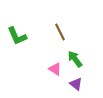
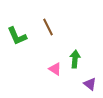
brown line: moved 12 px left, 5 px up
green arrow: rotated 42 degrees clockwise
purple triangle: moved 14 px right
